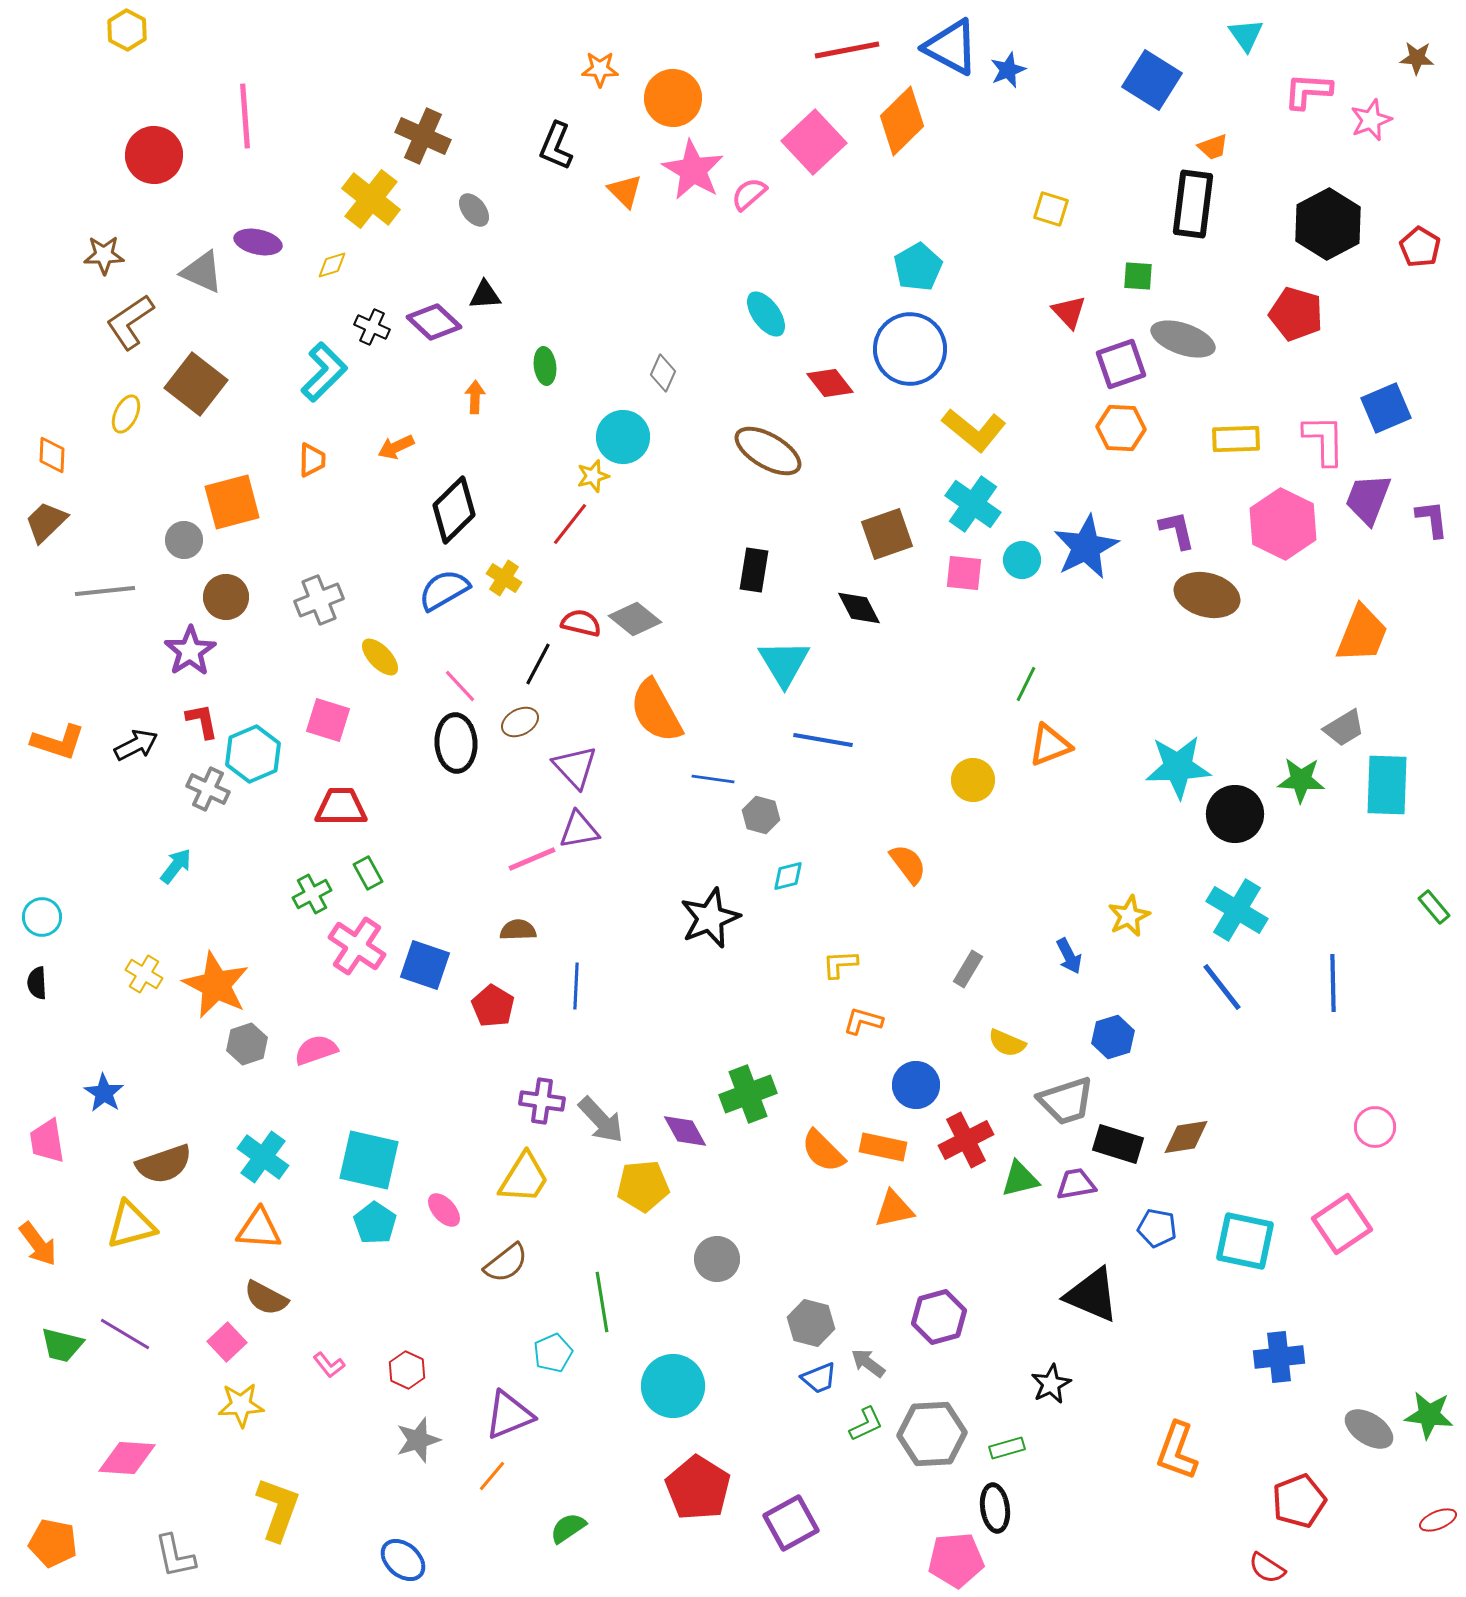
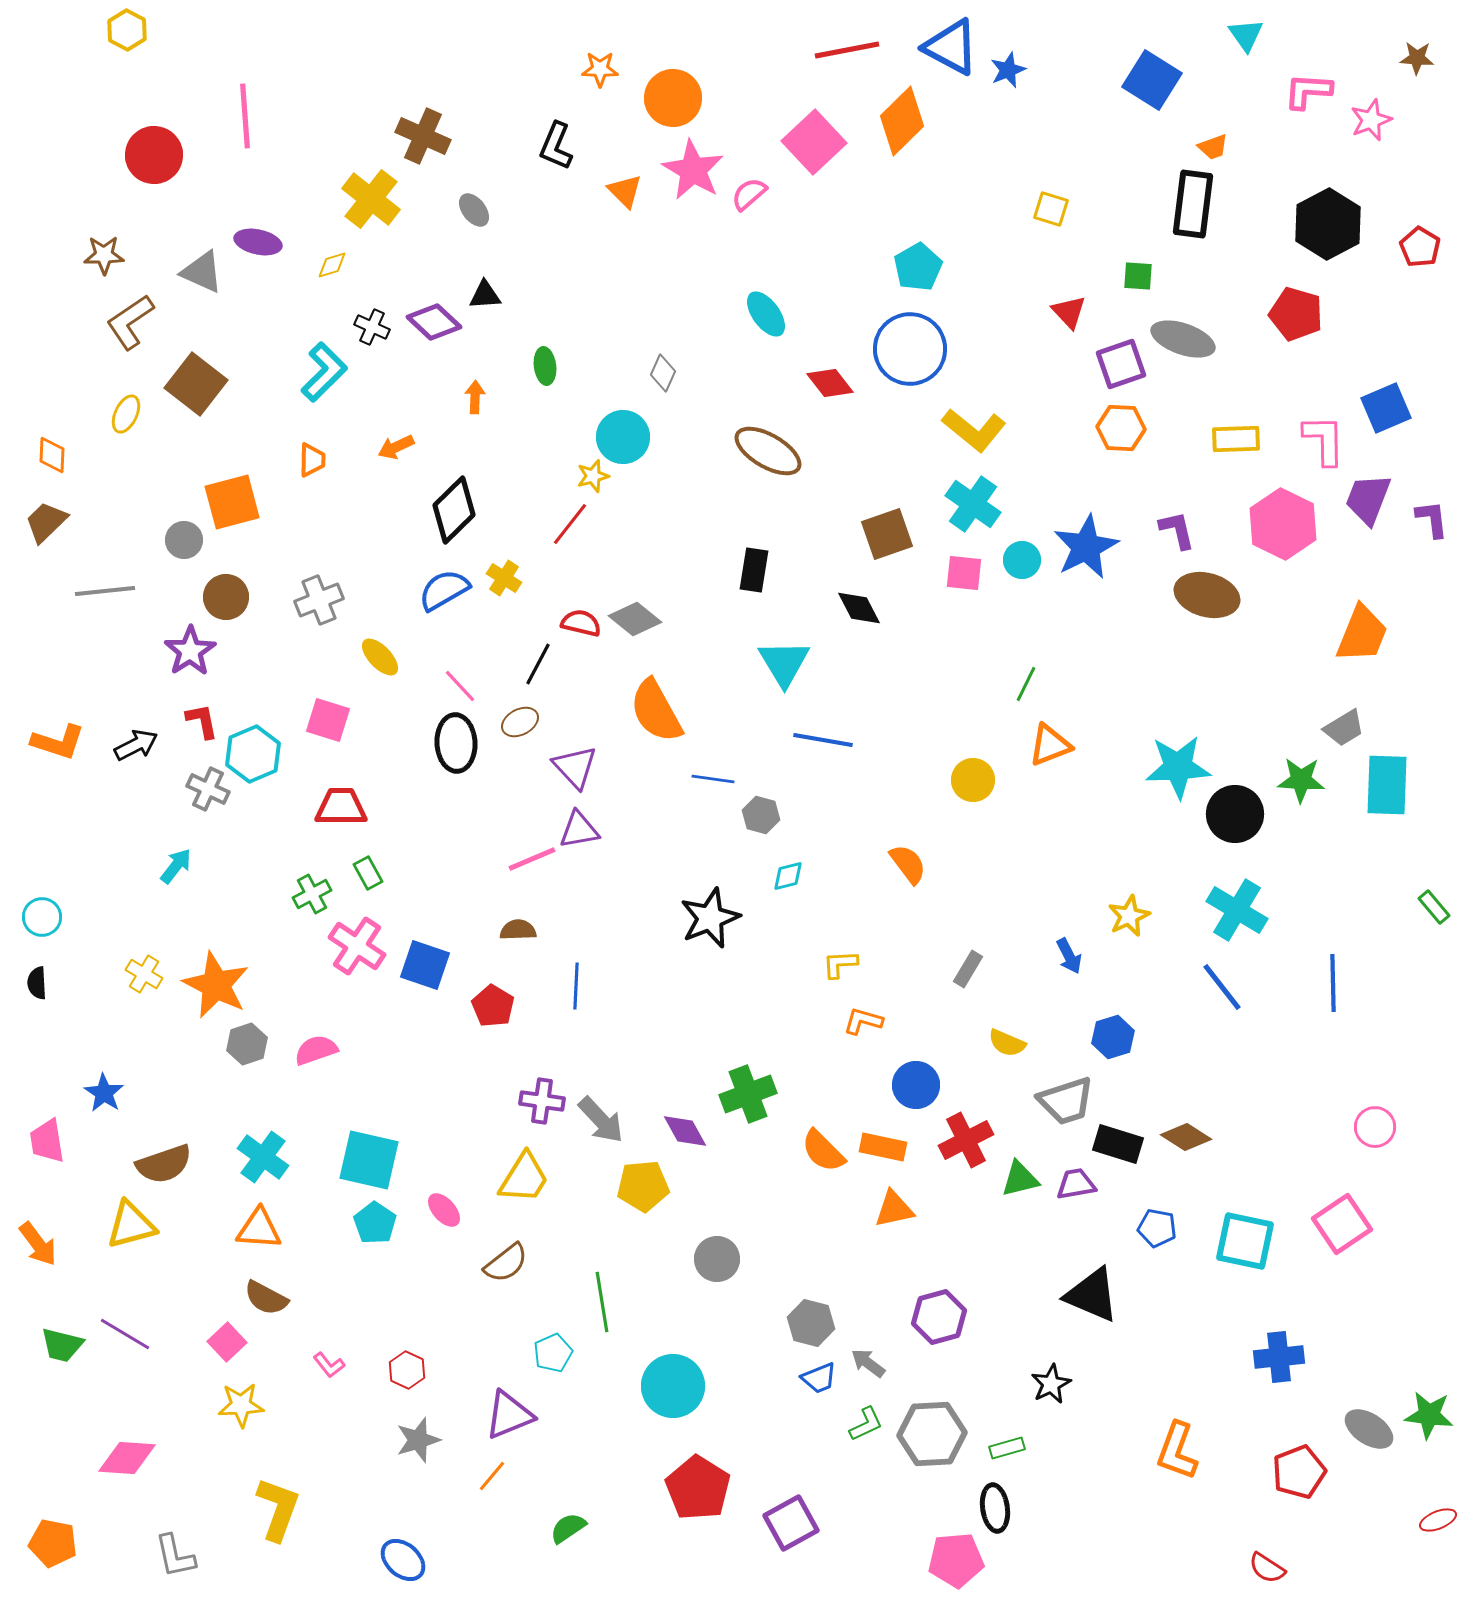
brown diamond at (1186, 1137): rotated 42 degrees clockwise
red pentagon at (1299, 1501): moved 29 px up
